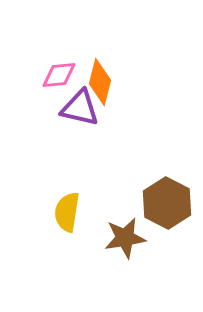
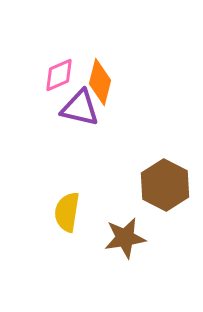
pink diamond: rotated 18 degrees counterclockwise
brown hexagon: moved 2 px left, 18 px up
